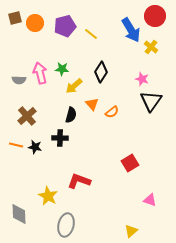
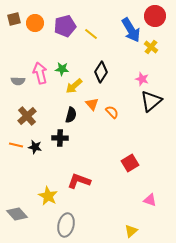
brown square: moved 1 px left, 1 px down
gray semicircle: moved 1 px left, 1 px down
black triangle: rotated 15 degrees clockwise
orange semicircle: rotated 96 degrees counterclockwise
gray diamond: moved 2 px left; rotated 40 degrees counterclockwise
